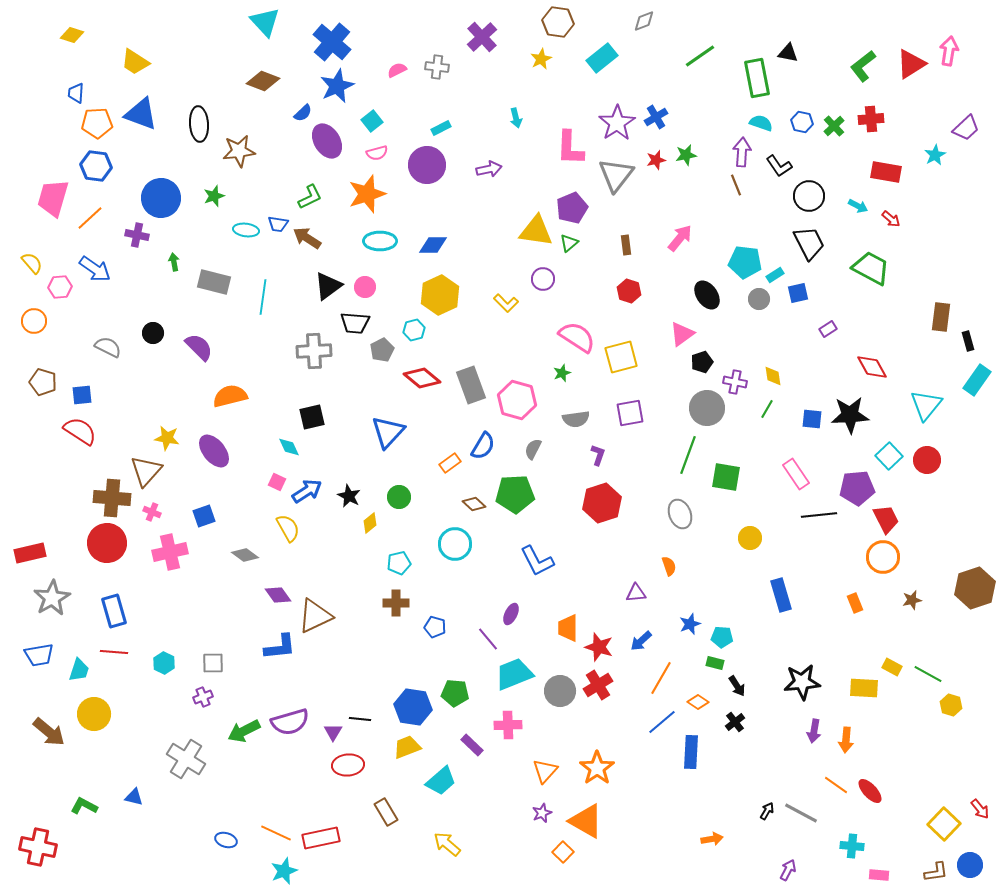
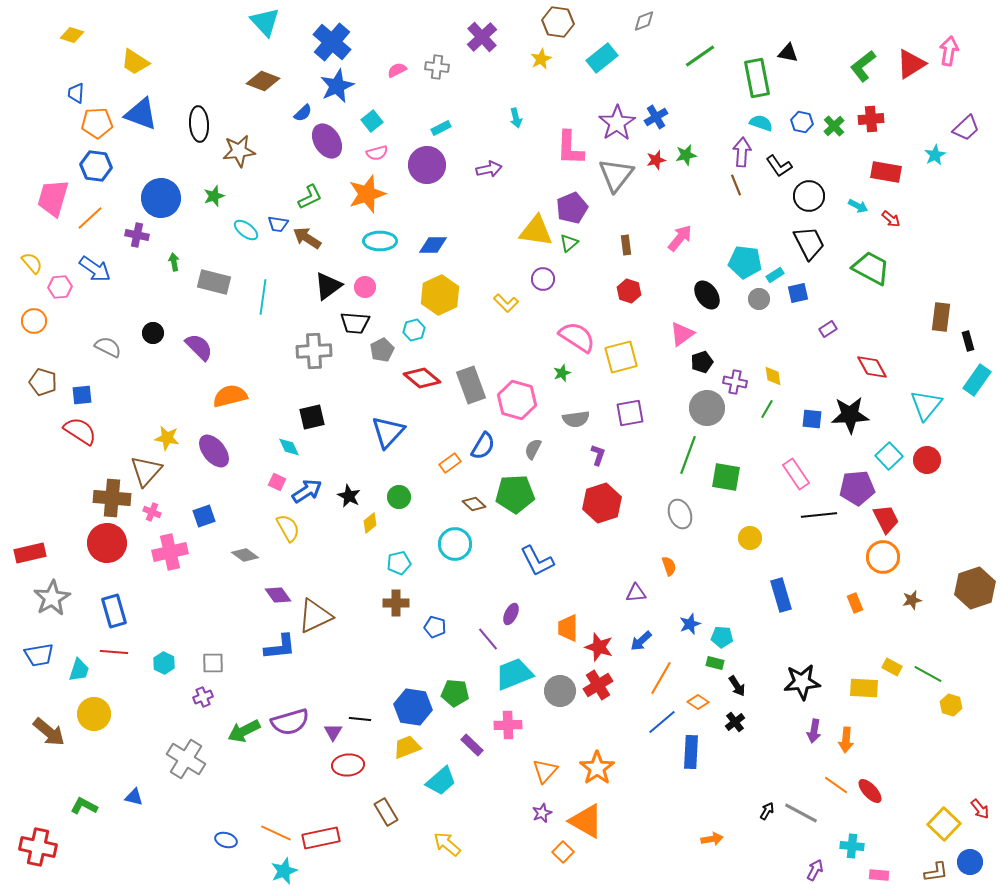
cyan ellipse at (246, 230): rotated 30 degrees clockwise
blue circle at (970, 865): moved 3 px up
purple arrow at (788, 870): moved 27 px right
